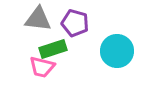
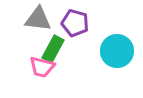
green rectangle: rotated 44 degrees counterclockwise
